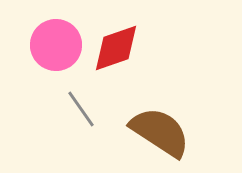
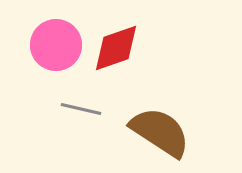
gray line: rotated 42 degrees counterclockwise
